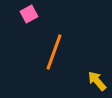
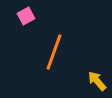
pink square: moved 3 px left, 2 px down
